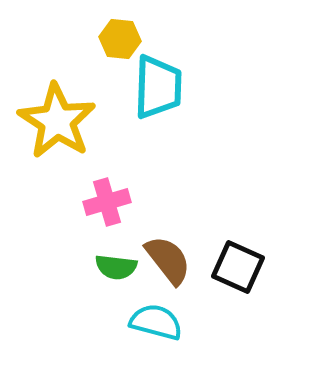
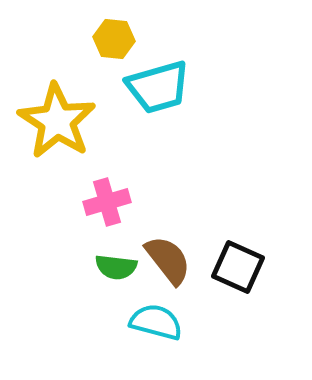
yellow hexagon: moved 6 px left
cyan trapezoid: rotated 72 degrees clockwise
